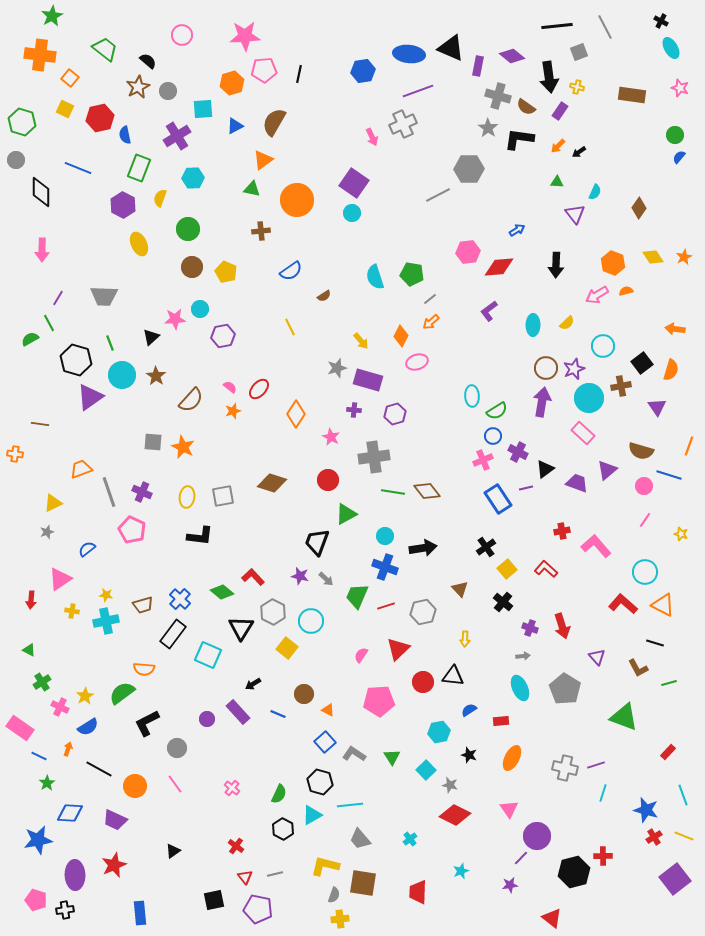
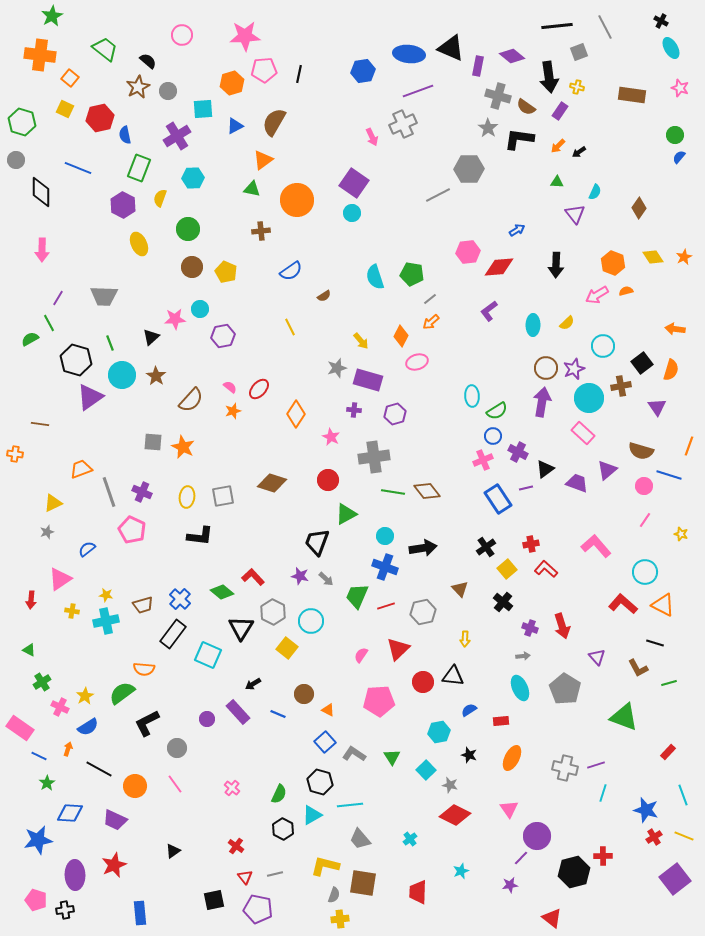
red cross at (562, 531): moved 31 px left, 13 px down
